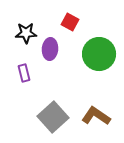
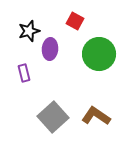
red square: moved 5 px right, 1 px up
black star: moved 3 px right, 2 px up; rotated 15 degrees counterclockwise
